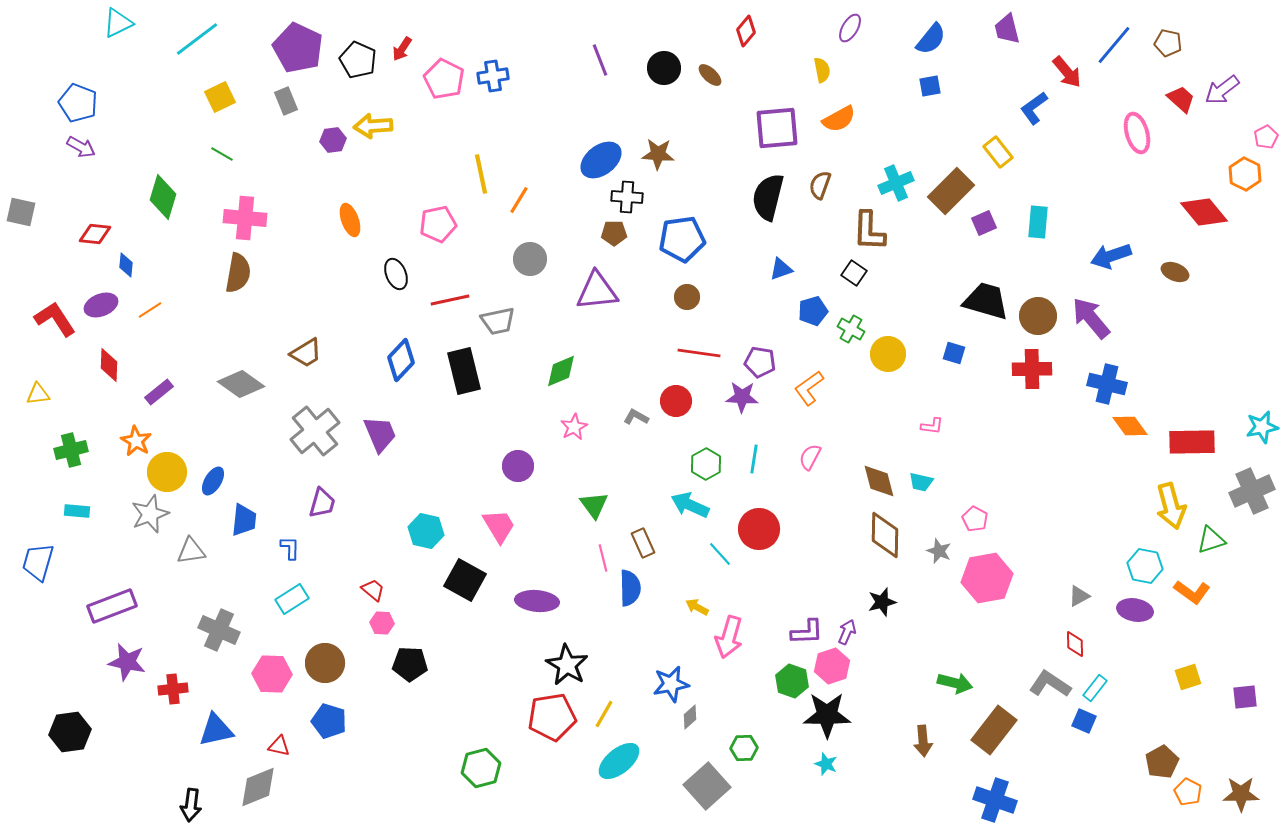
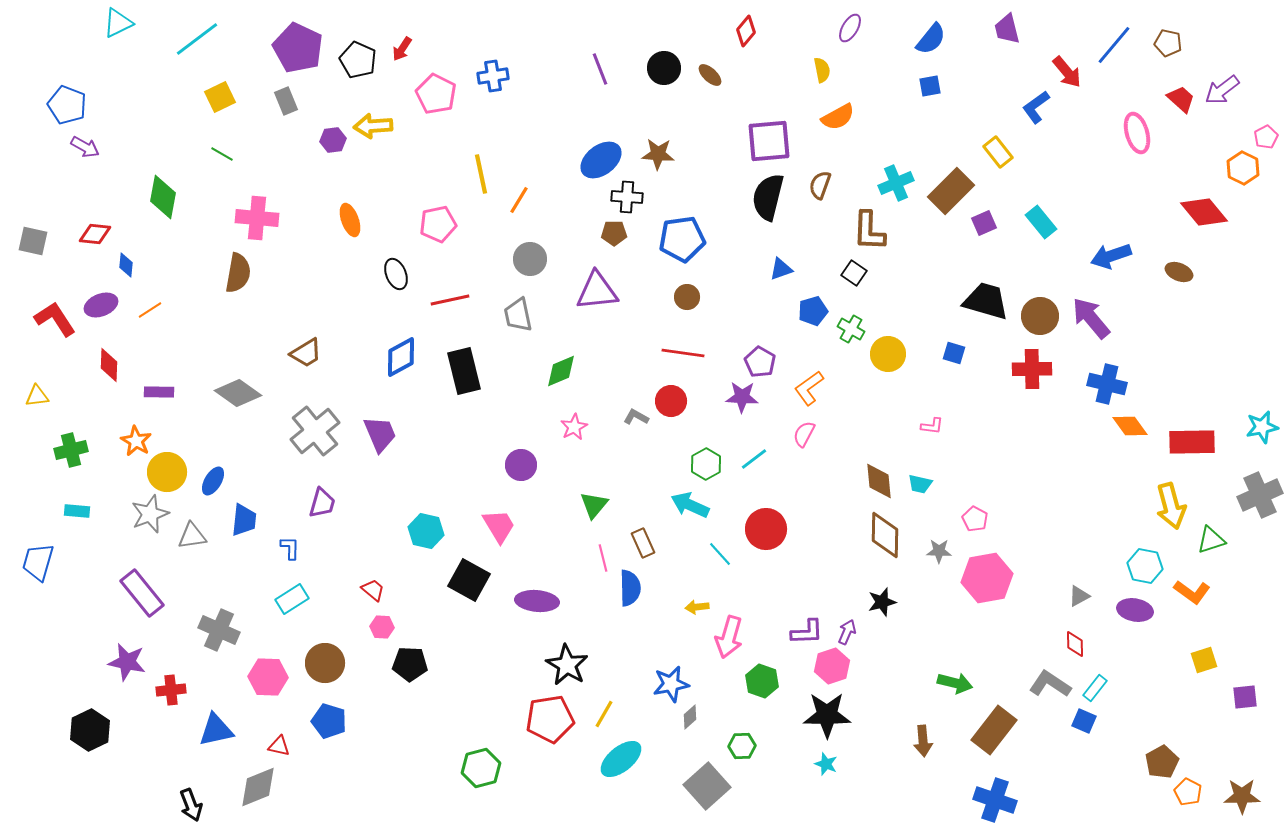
purple line at (600, 60): moved 9 px down
pink pentagon at (444, 79): moved 8 px left, 15 px down
blue pentagon at (78, 103): moved 11 px left, 2 px down
blue L-shape at (1034, 108): moved 2 px right, 1 px up
orange semicircle at (839, 119): moved 1 px left, 2 px up
purple square at (777, 128): moved 8 px left, 13 px down
purple arrow at (81, 147): moved 4 px right
orange hexagon at (1245, 174): moved 2 px left, 6 px up
green diamond at (163, 197): rotated 6 degrees counterclockwise
gray square at (21, 212): moved 12 px right, 29 px down
pink cross at (245, 218): moved 12 px right
cyan rectangle at (1038, 222): moved 3 px right; rotated 44 degrees counterclockwise
brown ellipse at (1175, 272): moved 4 px right
brown circle at (1038, 316): moved 2 px right
gray trapezoid at (498, 321): moved 20 px right, 6 px up; rotated 90 degrees clockwise
red line at (699, 353): moved 16 px left
blue diamond at (401, 360): moved 3 px up; rotated 18 degrees clockwise
purple pentagon at (760, 362): rotated 20 degrees clockwise
gray diamond at (241, 384): moved 3 px left, 9 px down
purple rectangle at (159, 392): rotated 40 degrees clockwise
yellow triangle at (38, 394): moved 1 px left, 2 px down
red circle at (676, 401): moved 5 px left
pink semicircle at (810, 457): moved 6 px left, 23 px up
cyan line at (754, 459): rotated 44 degrees clockwise
purple circle at (518, 466): moved 3 px right, 1 px up
brown diamond at (879, 481): rotated 9 degrees clockwise
cyan trapezoid at (921, 482): moved 1 px left, 2 px down
gray cross at (1252, 491): moved 8 px right, 4 px down
green triangle at (594, 505): rotated 16 degrees clockwise
red circle at (759, 529): moved 7 px right
gray triangle at (191, 551): moved 1 px right, 15 px up
gray star at (939, 551): rotated 20 degrees counterclockwise
black square at (465, 580): moved 4 px right
purple rectangle at (112, 606): moved 30 px right, 13 px up; rotated 72 degrees clockwise
yellow arrow at (697, 607): rotated 35 degrees counterclockwise
pink hexagon at (382, 623): moved 4 px down
pink hexagon at (272, 674): moved 4 px left, 3 px down
yellow square at (1188, 677): moved 16 px right, 17 px up
green hexagon at (792, 681): moved 30 px left
red cross at (173, 689): moved 2 px left, 1 px down
red pentagon at (552, 717): moved 2 px left, 2 px down
black hexagon at (70, 732): moved 20 px right, 2 px up; rotated 18 degrees counterclockwise
green hexagon at (744, 748): moved 2 px left, 2 px up
cyan ellipse at (619, 761): moved 2 px right, 2 px up
brown star at (1241, 794): moved 1 px right, 2 px down
black arrow at (191, 805): rotated 28 degrees counterclockwise
